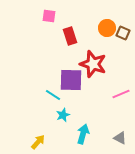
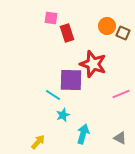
pink square: moved 2 px right, 2 px down
orange circle: moved 2 px up
red rectangle: moved 3 px left, 3 px up
